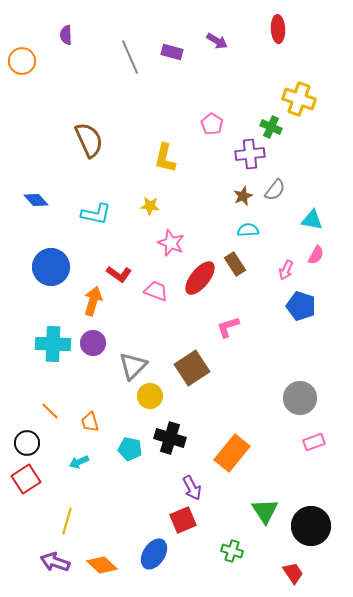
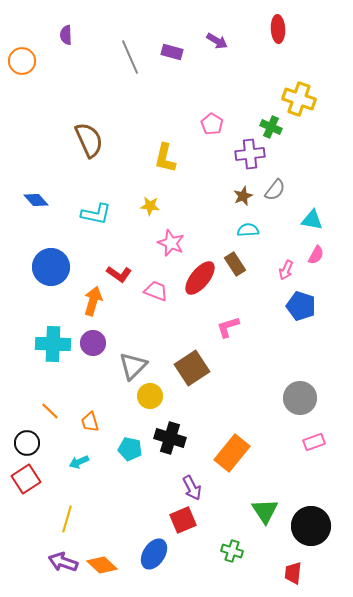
yellow line at (67, 521): moved 2 px up
purple arrow at (55, 562): moved 8 px right
red trapezoid at (293, 573): rotated 140 degrees counterclockwise
